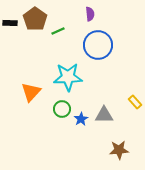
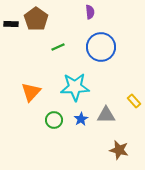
purple semicircle: moved 2 px up
brown pentagon: moved 1 px right
black rectangle: moved 1 px right, 1 px down
green line: moved 16 px down
blue circle: moved 3 px right, 2 px down
cyan star: moved 7 px right, 10 px down
yellow rectangle: moved 1 px left, 1 px up
green circle: moved 8 px left, 11 px down
gray triangle: moved 2 px right
brown star: rotated 18 degrees clockwise
